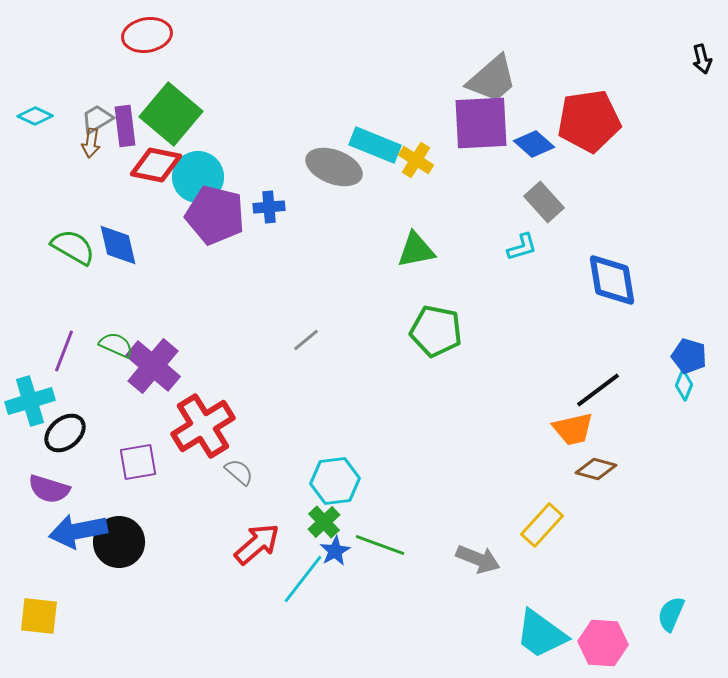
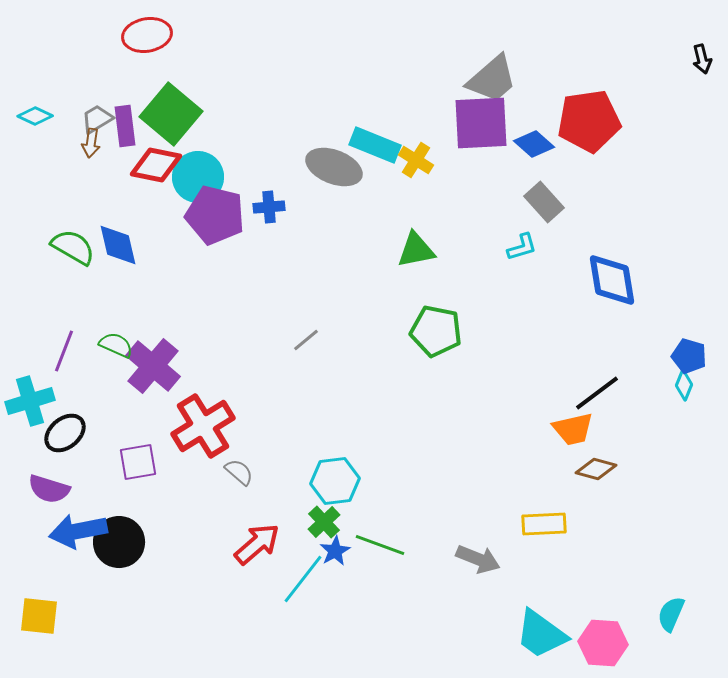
black line at (598, 390): moved 1 px left, 3 px down
yellow rectangle at (542, 525): moved 2 px right, 1 px up; rotated 45 degrees clockwise
